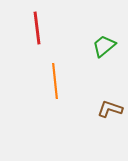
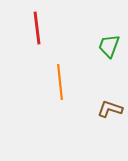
green trapezoid: moved 5 px right; rotated 30 degrees counterclockwise
orange line: moved 5 px right, 1 px down
